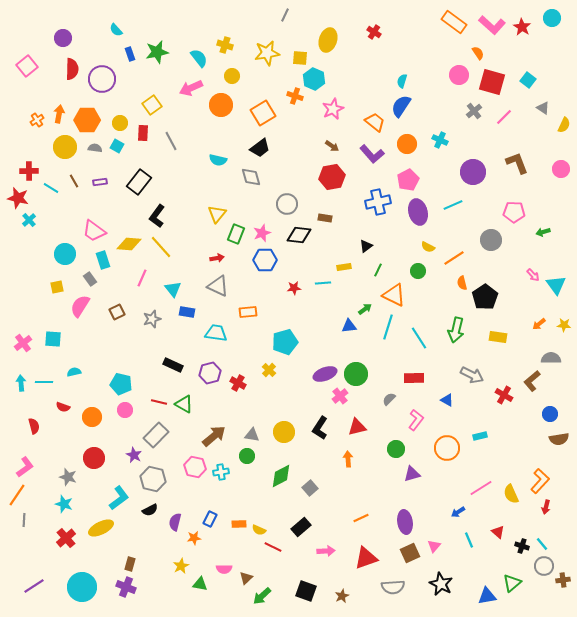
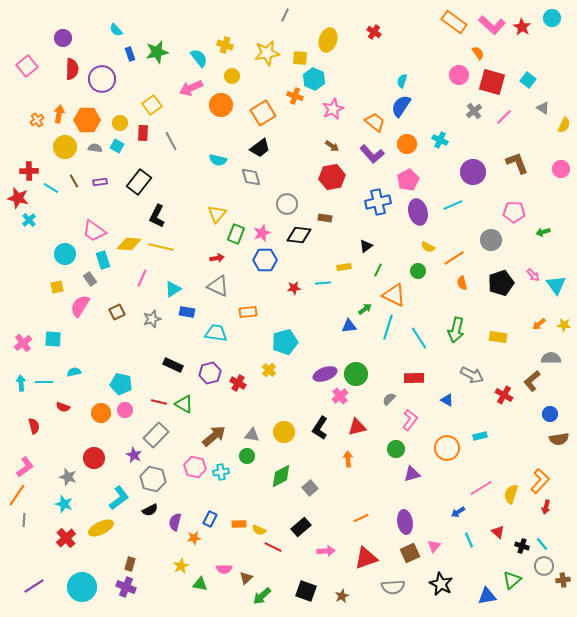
black L-shape at (157, 216): rotated 10 degrees counterclockwise
yellow line at (161, 247): rotated 35 degrees counterclockwise
cyan triangle at (173, 289): rotated 36 degrees clockwise
black pentagon at (485, 297): moved 16 px right, 14 px up; rotated 15 degrees clockwise
orange circle at (92, 417): moved 9 px right, 4 px up
pink L-shape at (416, 420): moved 6 px left
yellow semicircle at (511, 494): rotated 42 degrees clockwise
green triangle at (512, 583): moved 3 px up
